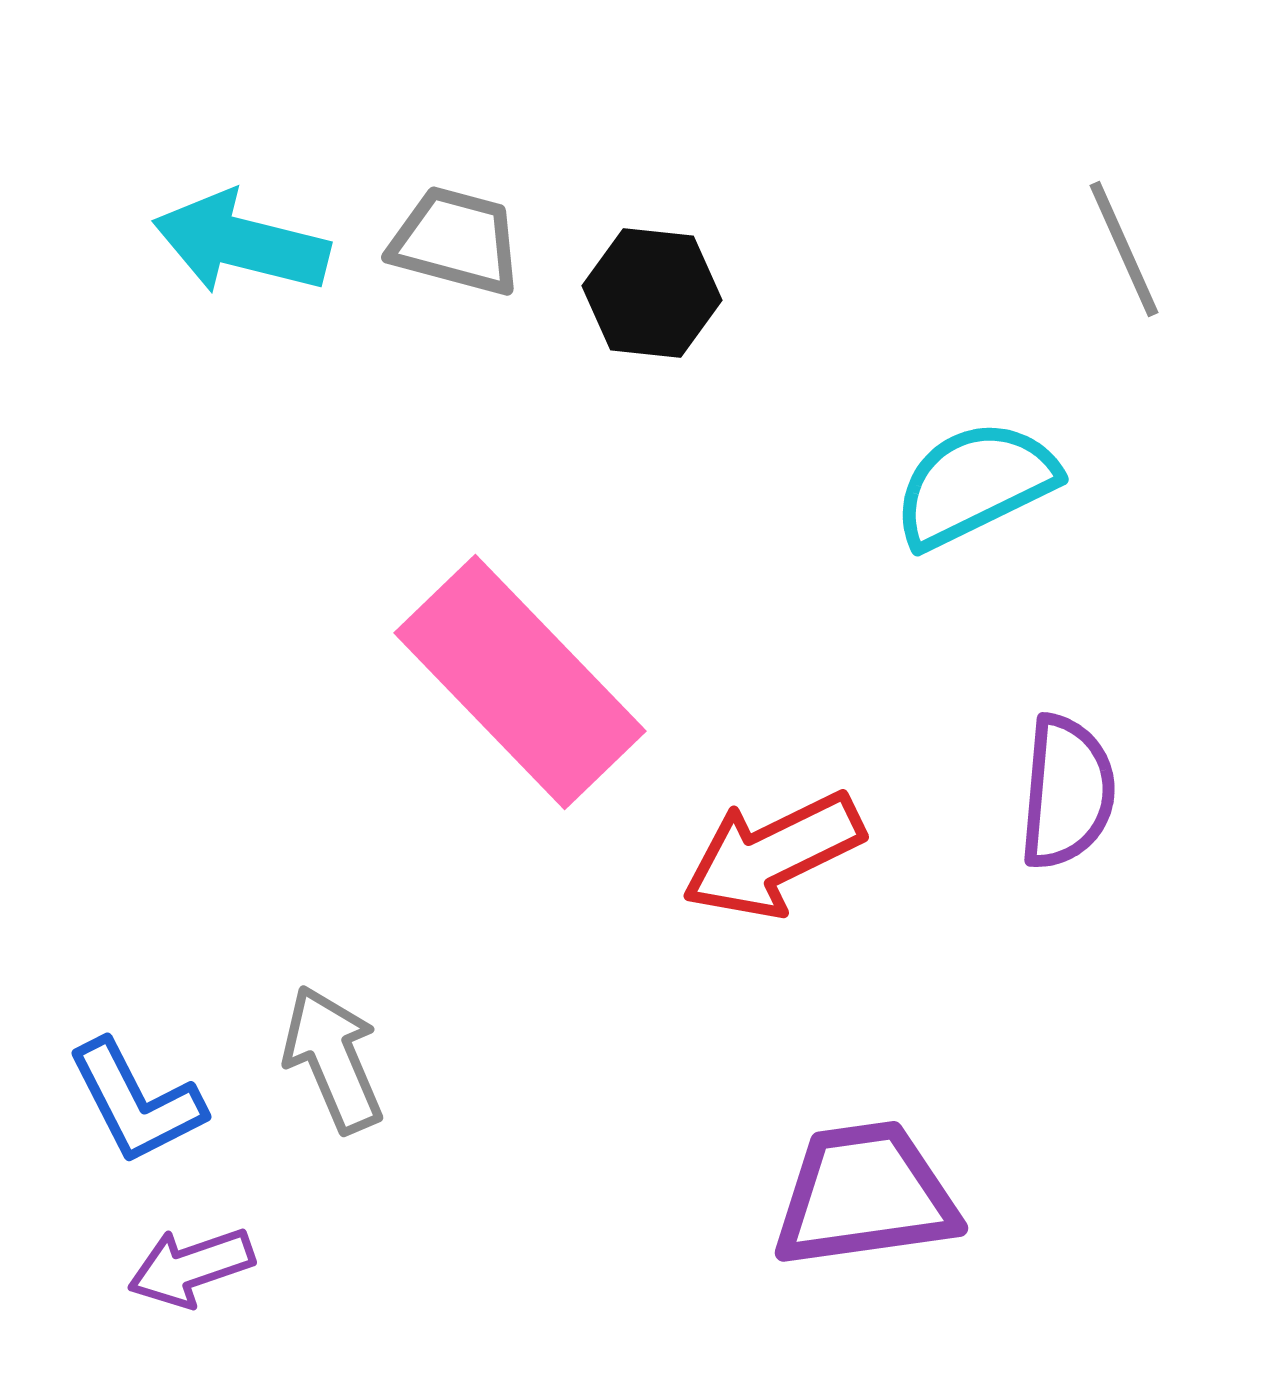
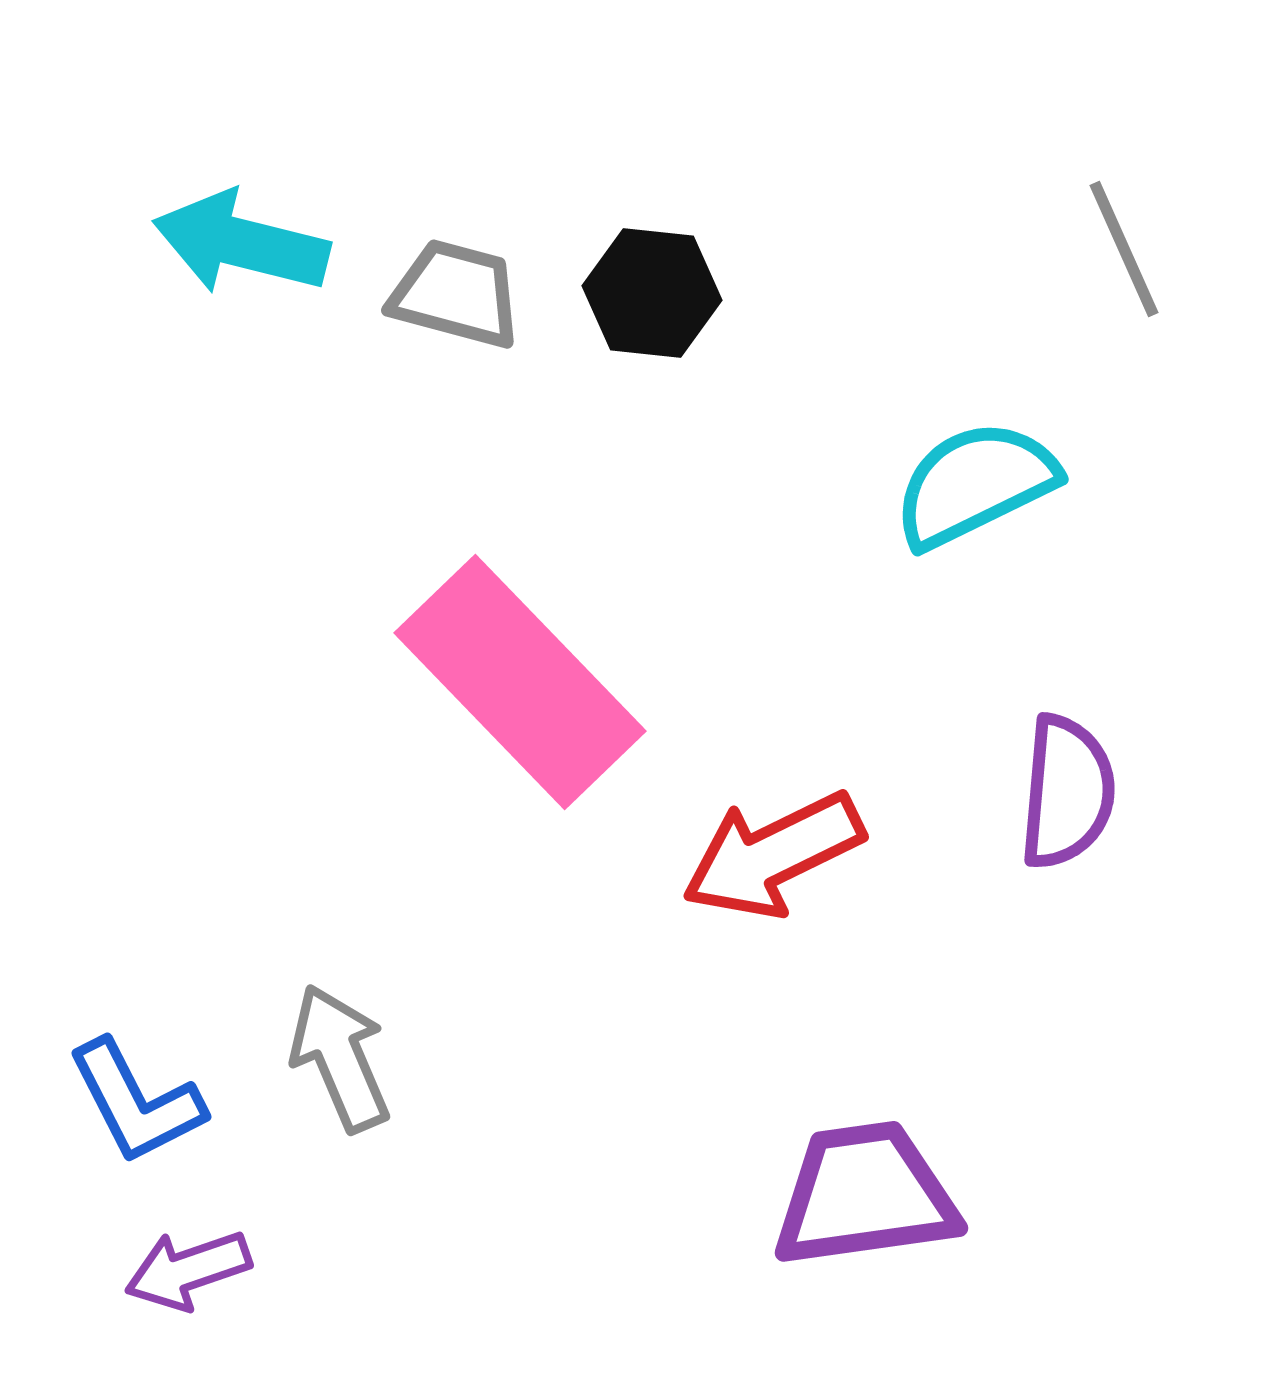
gray trapezoid: moved 53 px down
gray arrow: moved 7 px right, 1 px up
purple arrow: moved 3 px left, 3 px down
